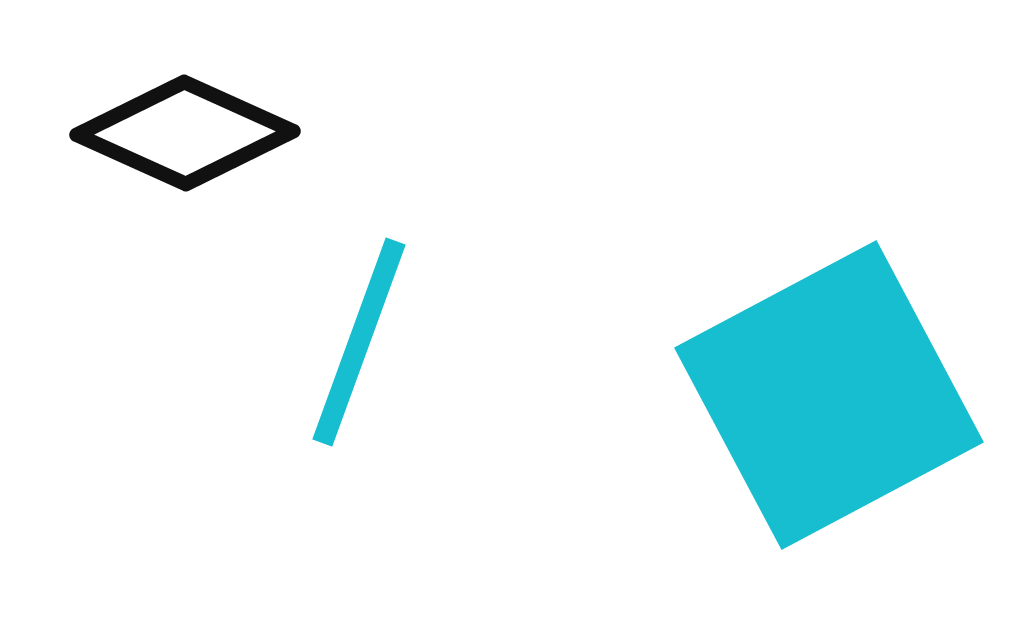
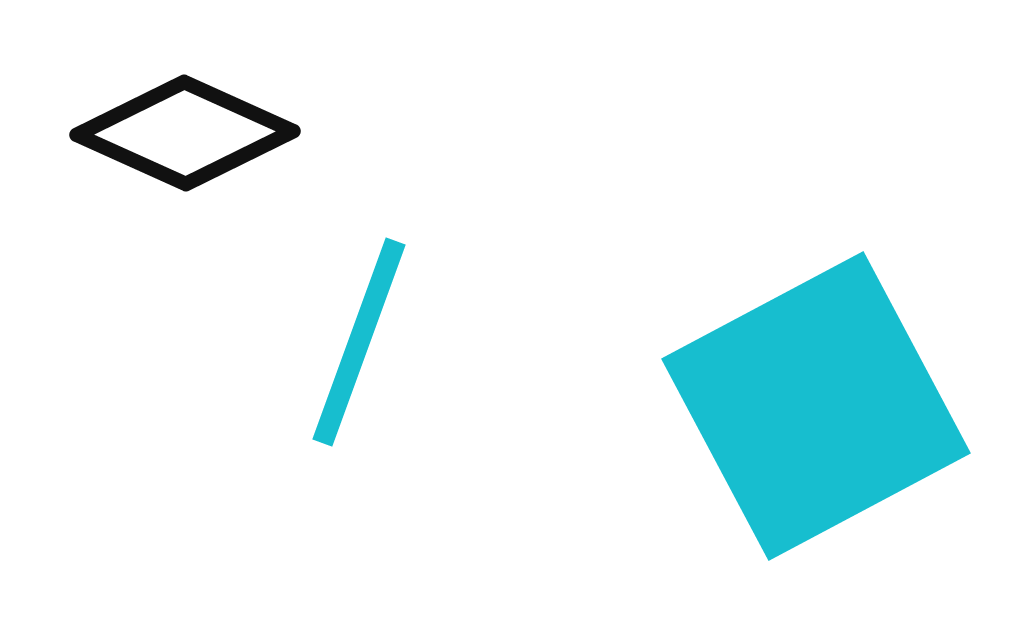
cyan square: moved 13 px left, 11 px down
